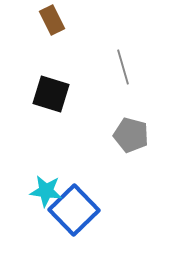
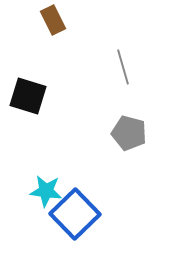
brown rectangle: moved 1 px right
black square: moved 23 px left, 2 px down
gray pentagon: moved 2 px left, 2 px up
blue square: moved 1 px right, 4 px down
